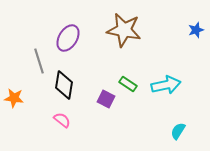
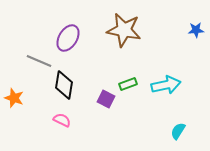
blue star: rotated 14 degrees clockwise
gray line: rotated 50 degrees counterclockwise
green rectangle: rotated 54 degrees counterclockwise
orange star: rotated 12 degrees clockwise
pink semicircle: rotated 12 degrees counterclockwise
